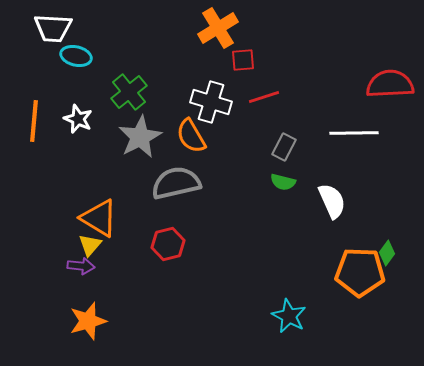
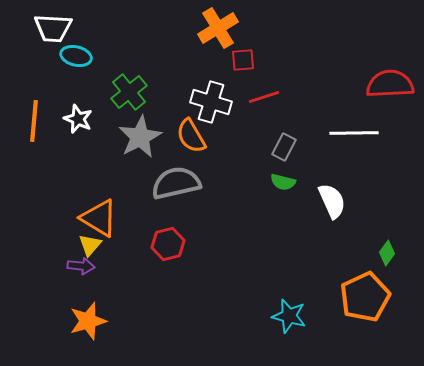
orange pentagon: moved 5 px right, 25 px down; rotated 27 degrees counterclockwise
cyan star: rotated 12 degrees counterclockwise
